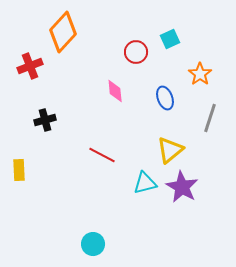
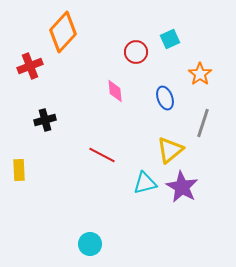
gray line: moved 7 px left, 5 px down
cyan circle: moved 3 px left
